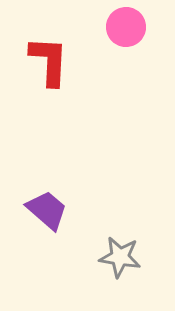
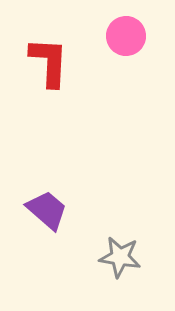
pink circle: moved 9 px down
red L-shape: moved 1 px down
